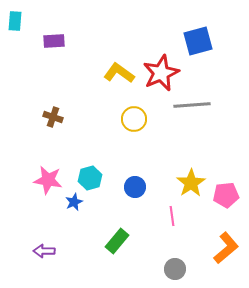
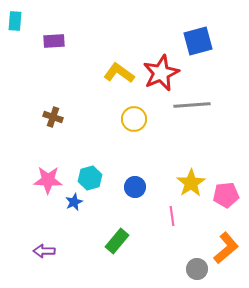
pink star: rotated 8 degrees counterclockwise
gray circle: moved 22 px right
